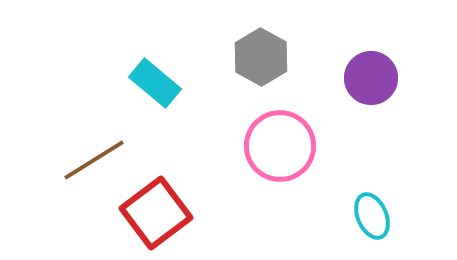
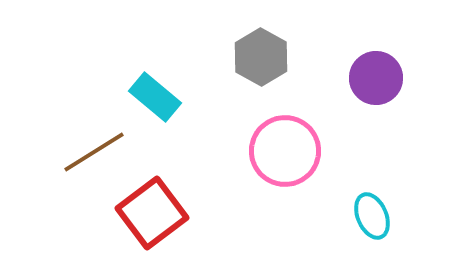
purple circle: moved 5 px right
cyan rectangle: moved 14 px down
pink circle: moved 5 px right, 5 px down
brown line: moved 8 px up
red square: moved 4 px left
